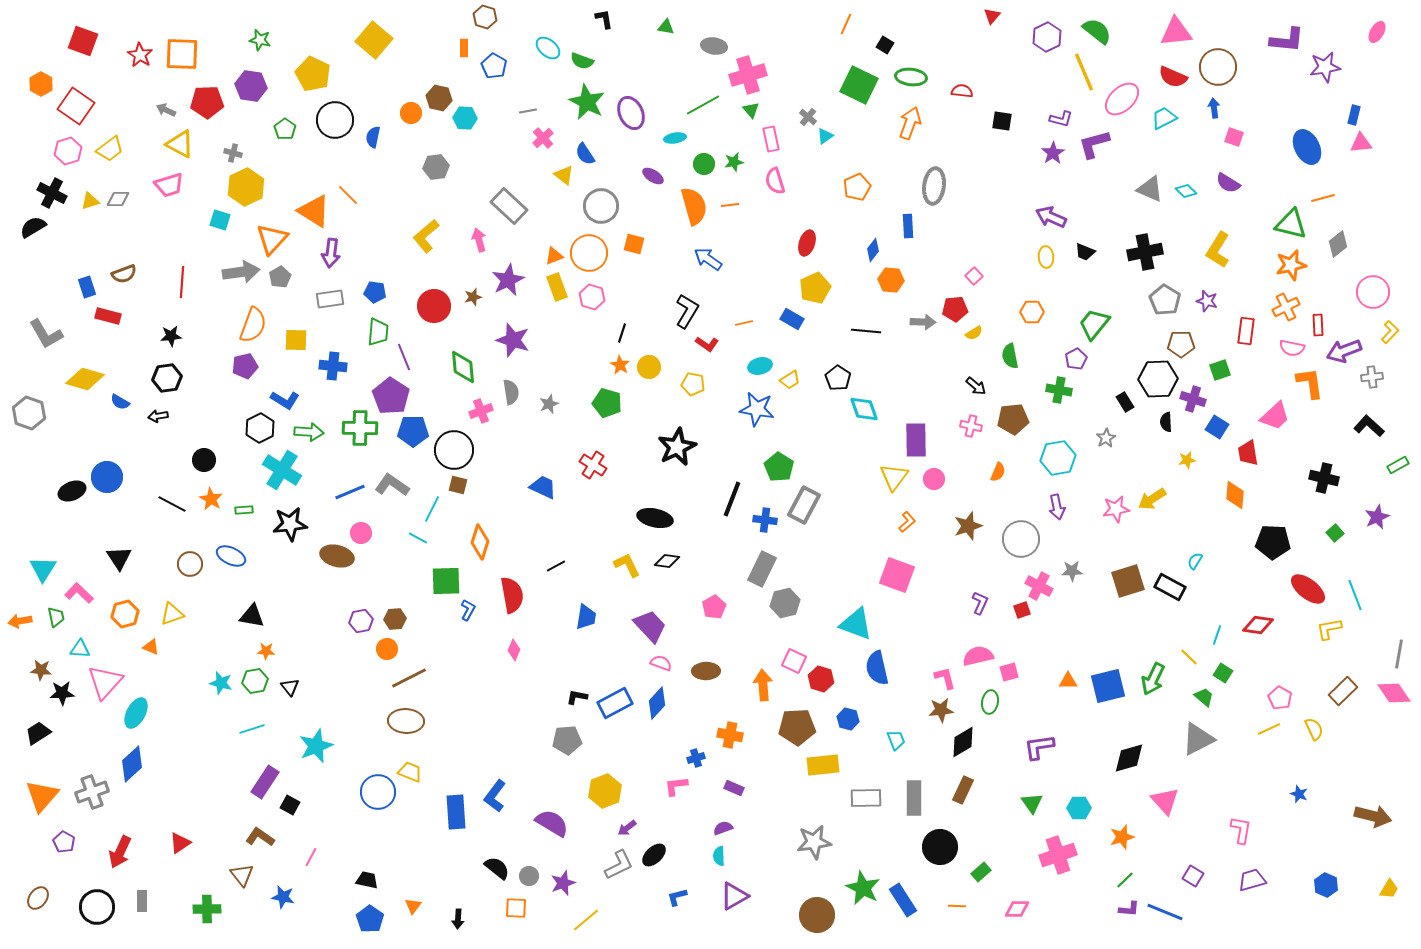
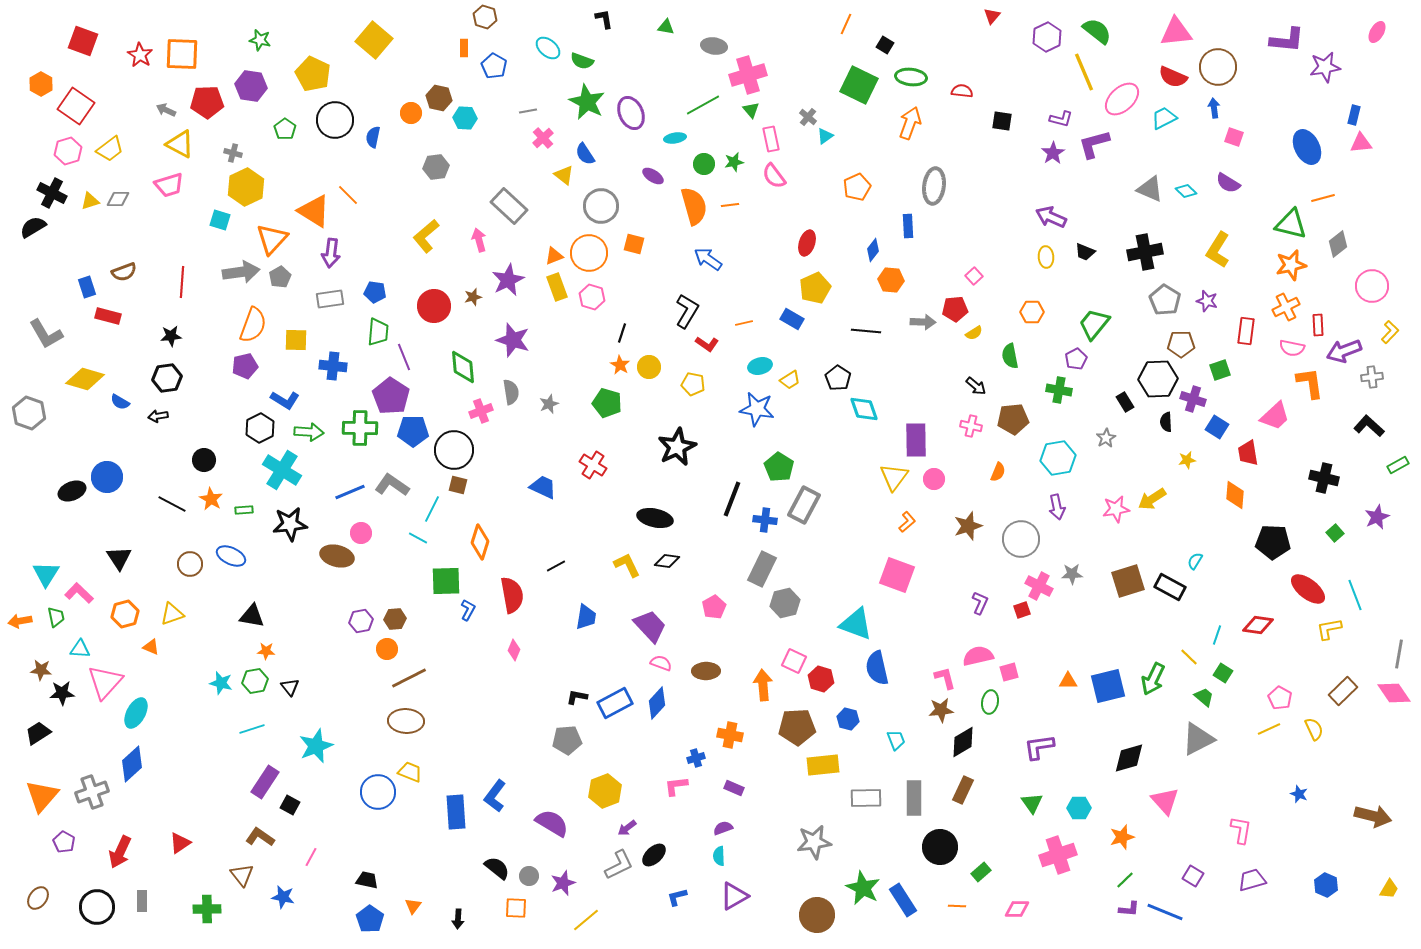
pink semicircle at (775, 181): moved 1 px left, 5 px up; rotated 20 degrees counterclockwise
brown semicircle at (124, 274): moved 2 px up
pink circle at (1373, 292): moved 1 px left, 6 px up
cyan triangle at (43, 569): moved 3 px right, 5 px down
gray star at (1072, 571): moved 3 px down
